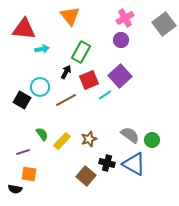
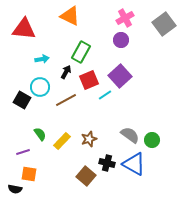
orange triangle: rotated 25 degrees counterclockwise
cyan arrow: moved 10 px down
green semicircle: moved 2 px left
